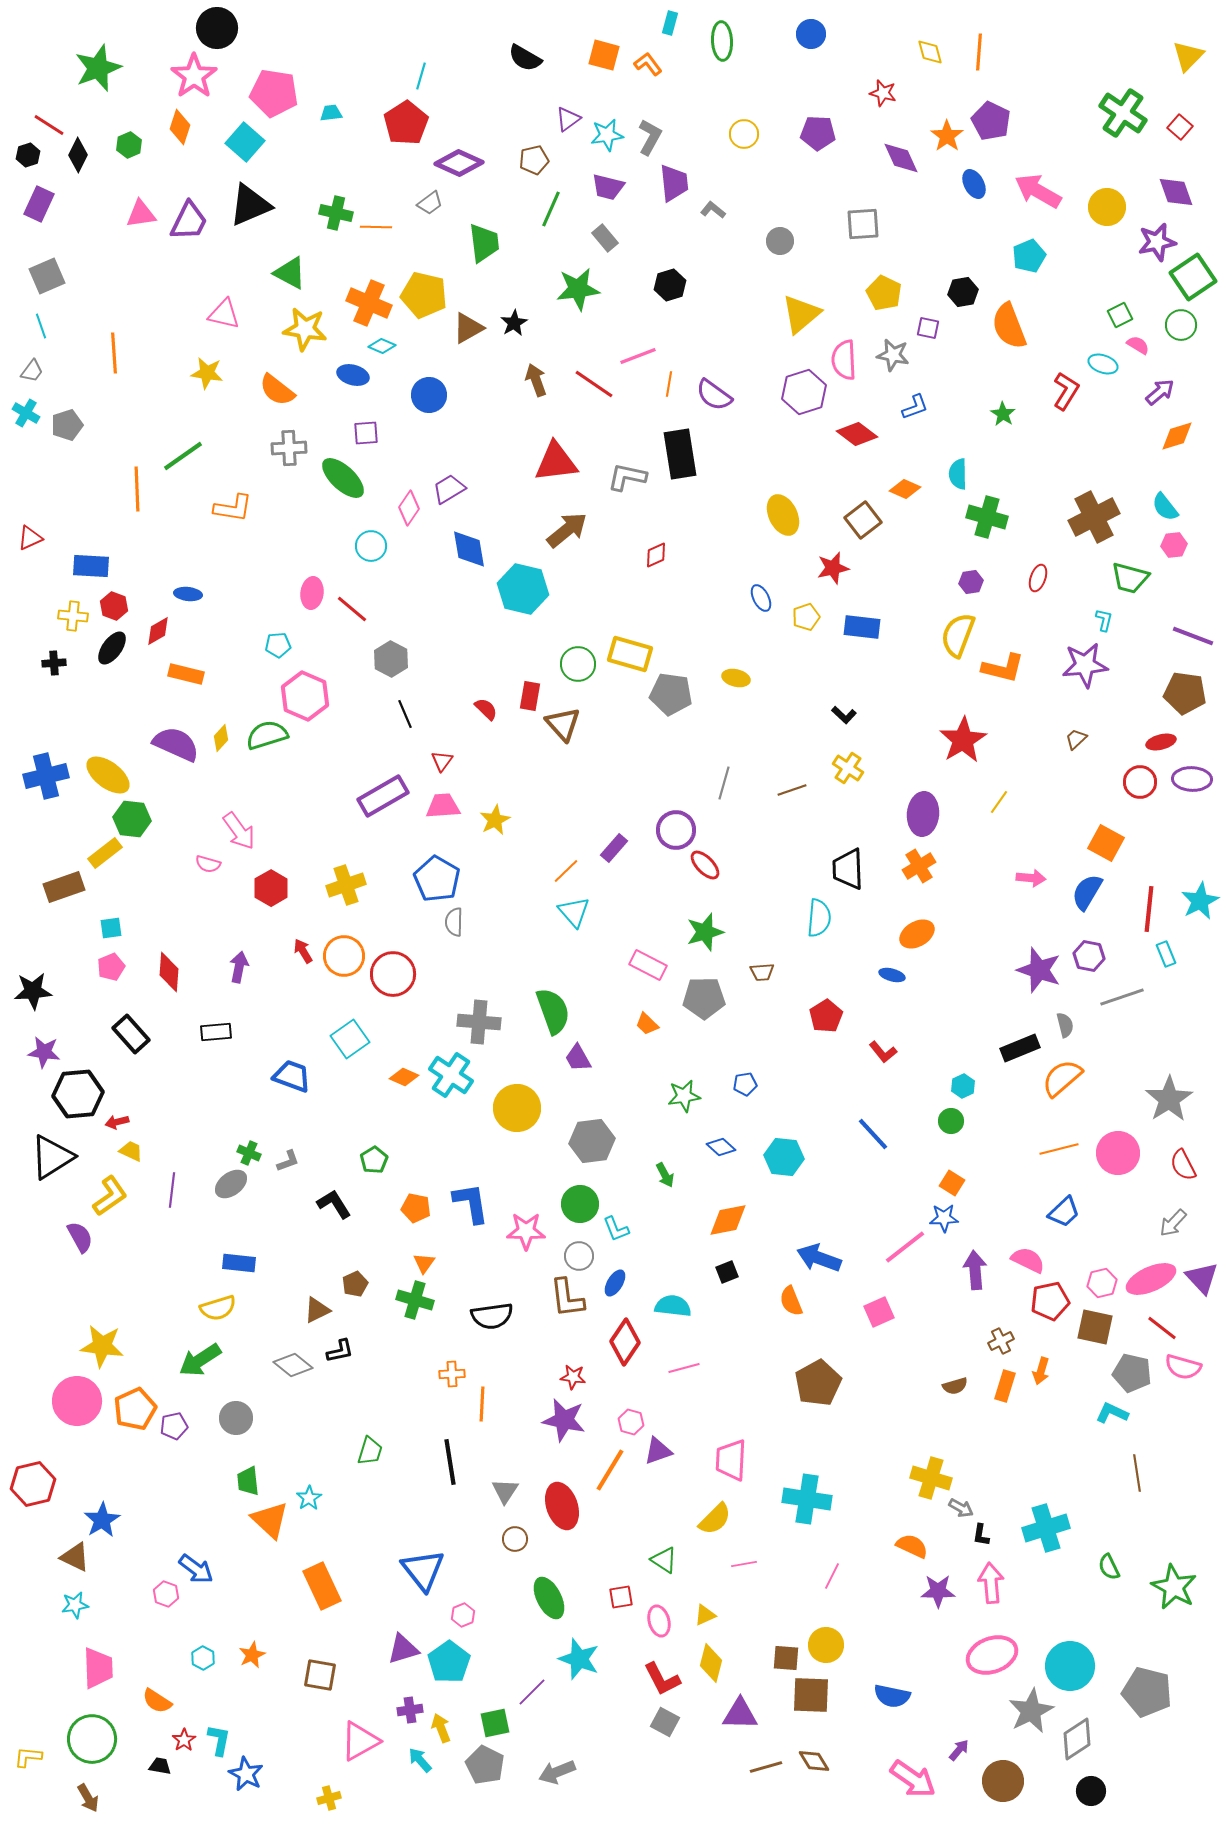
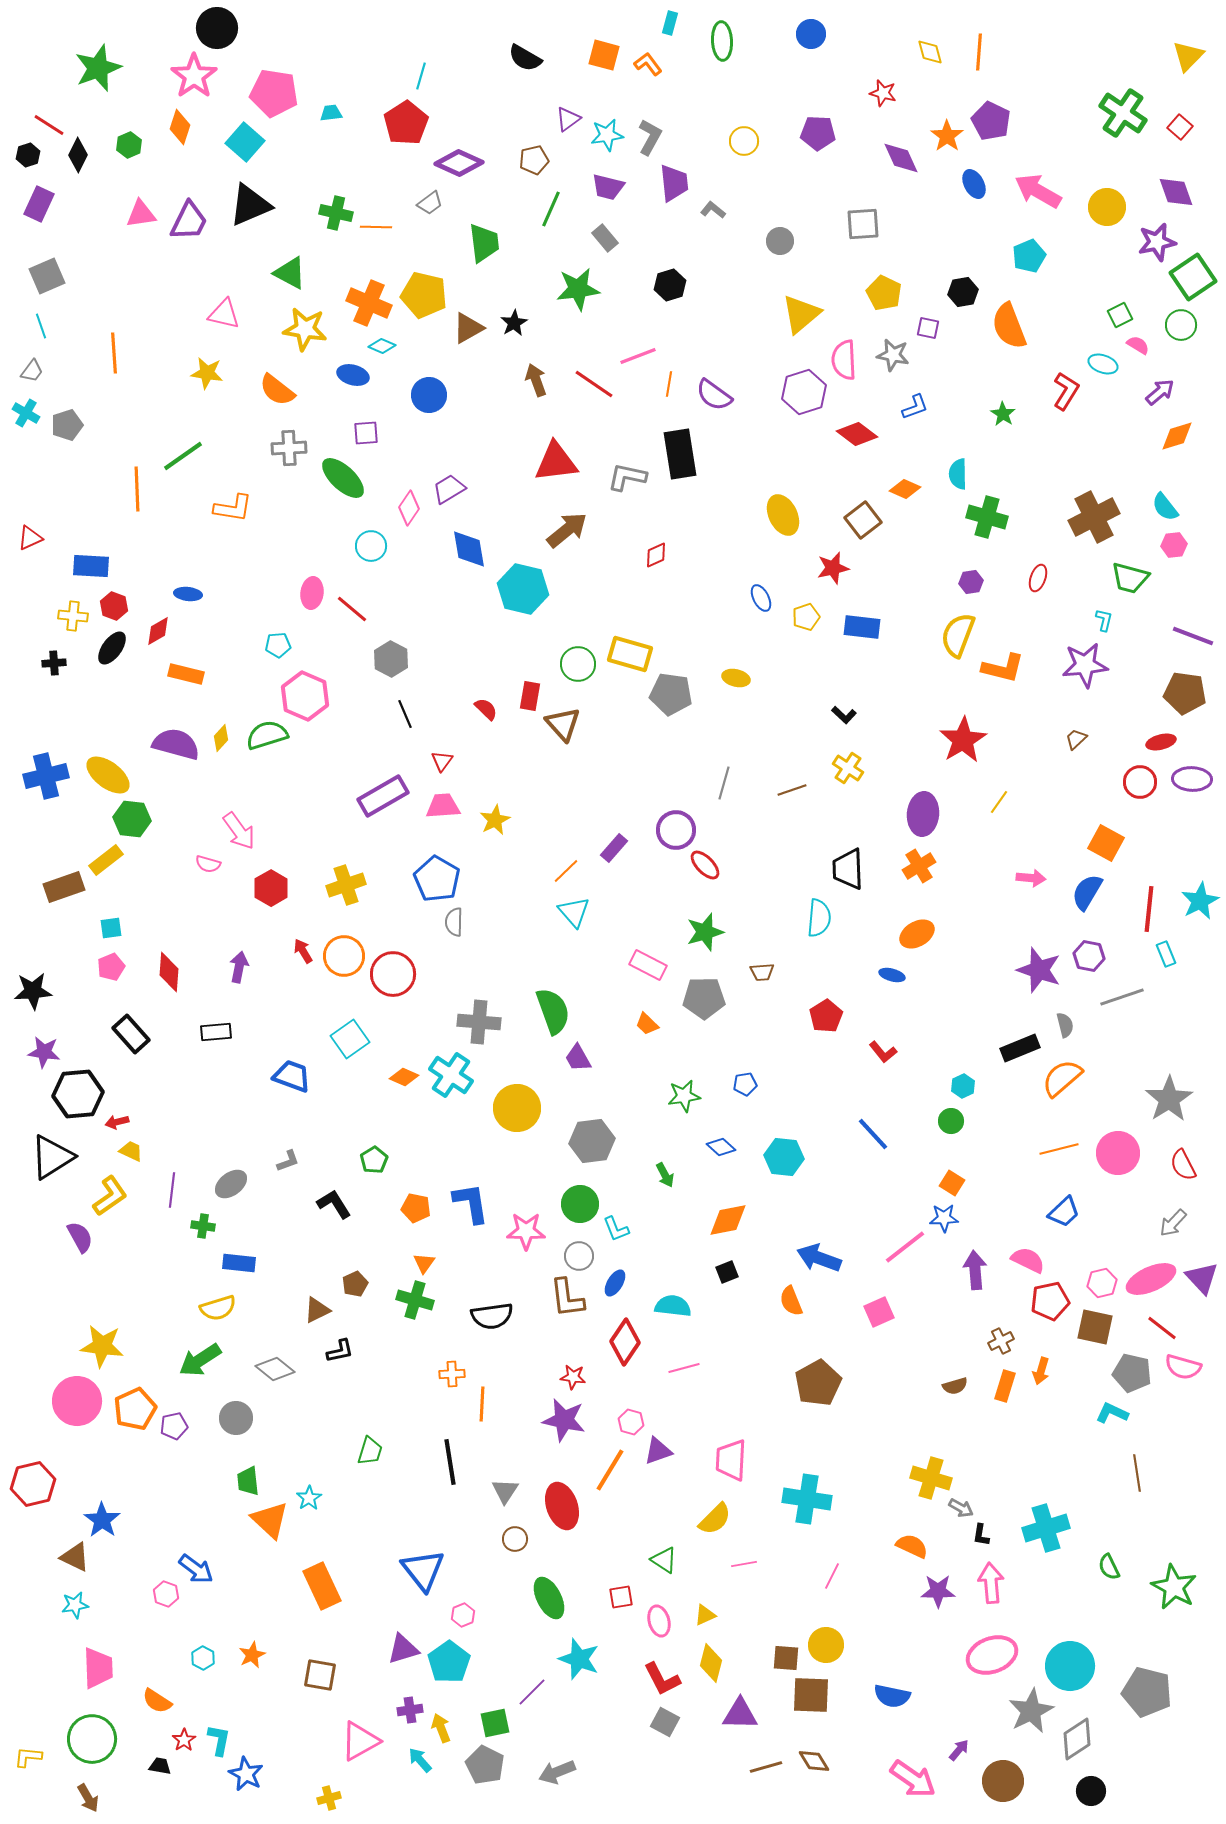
yellow circle at (744, 134): moved 7 px down
purple semicircle at (176, 744): rotated 9 degrees counterclockwise
yellow rectangle at (105, 853): moved 1 px right, 7 px down
green cross at (249, 1153): moved 46 px left, 73 px down; rotated 15 degrees counterclockwise
gray diamond at (293, 1365): moved 18 px left, 4 px down
blue star at (102, 1520): rotated 6 degrees counterclockwise
